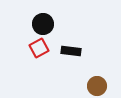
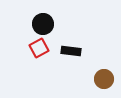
brown circle: moved 7 px right, 7 px up
